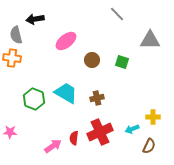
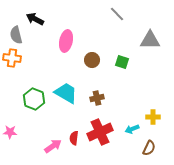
black arrow: rotated 36 degrees clockwise
pink ellipse: rotated 40 degrees counterclockwise
brown semicircle: moved 2 px down
